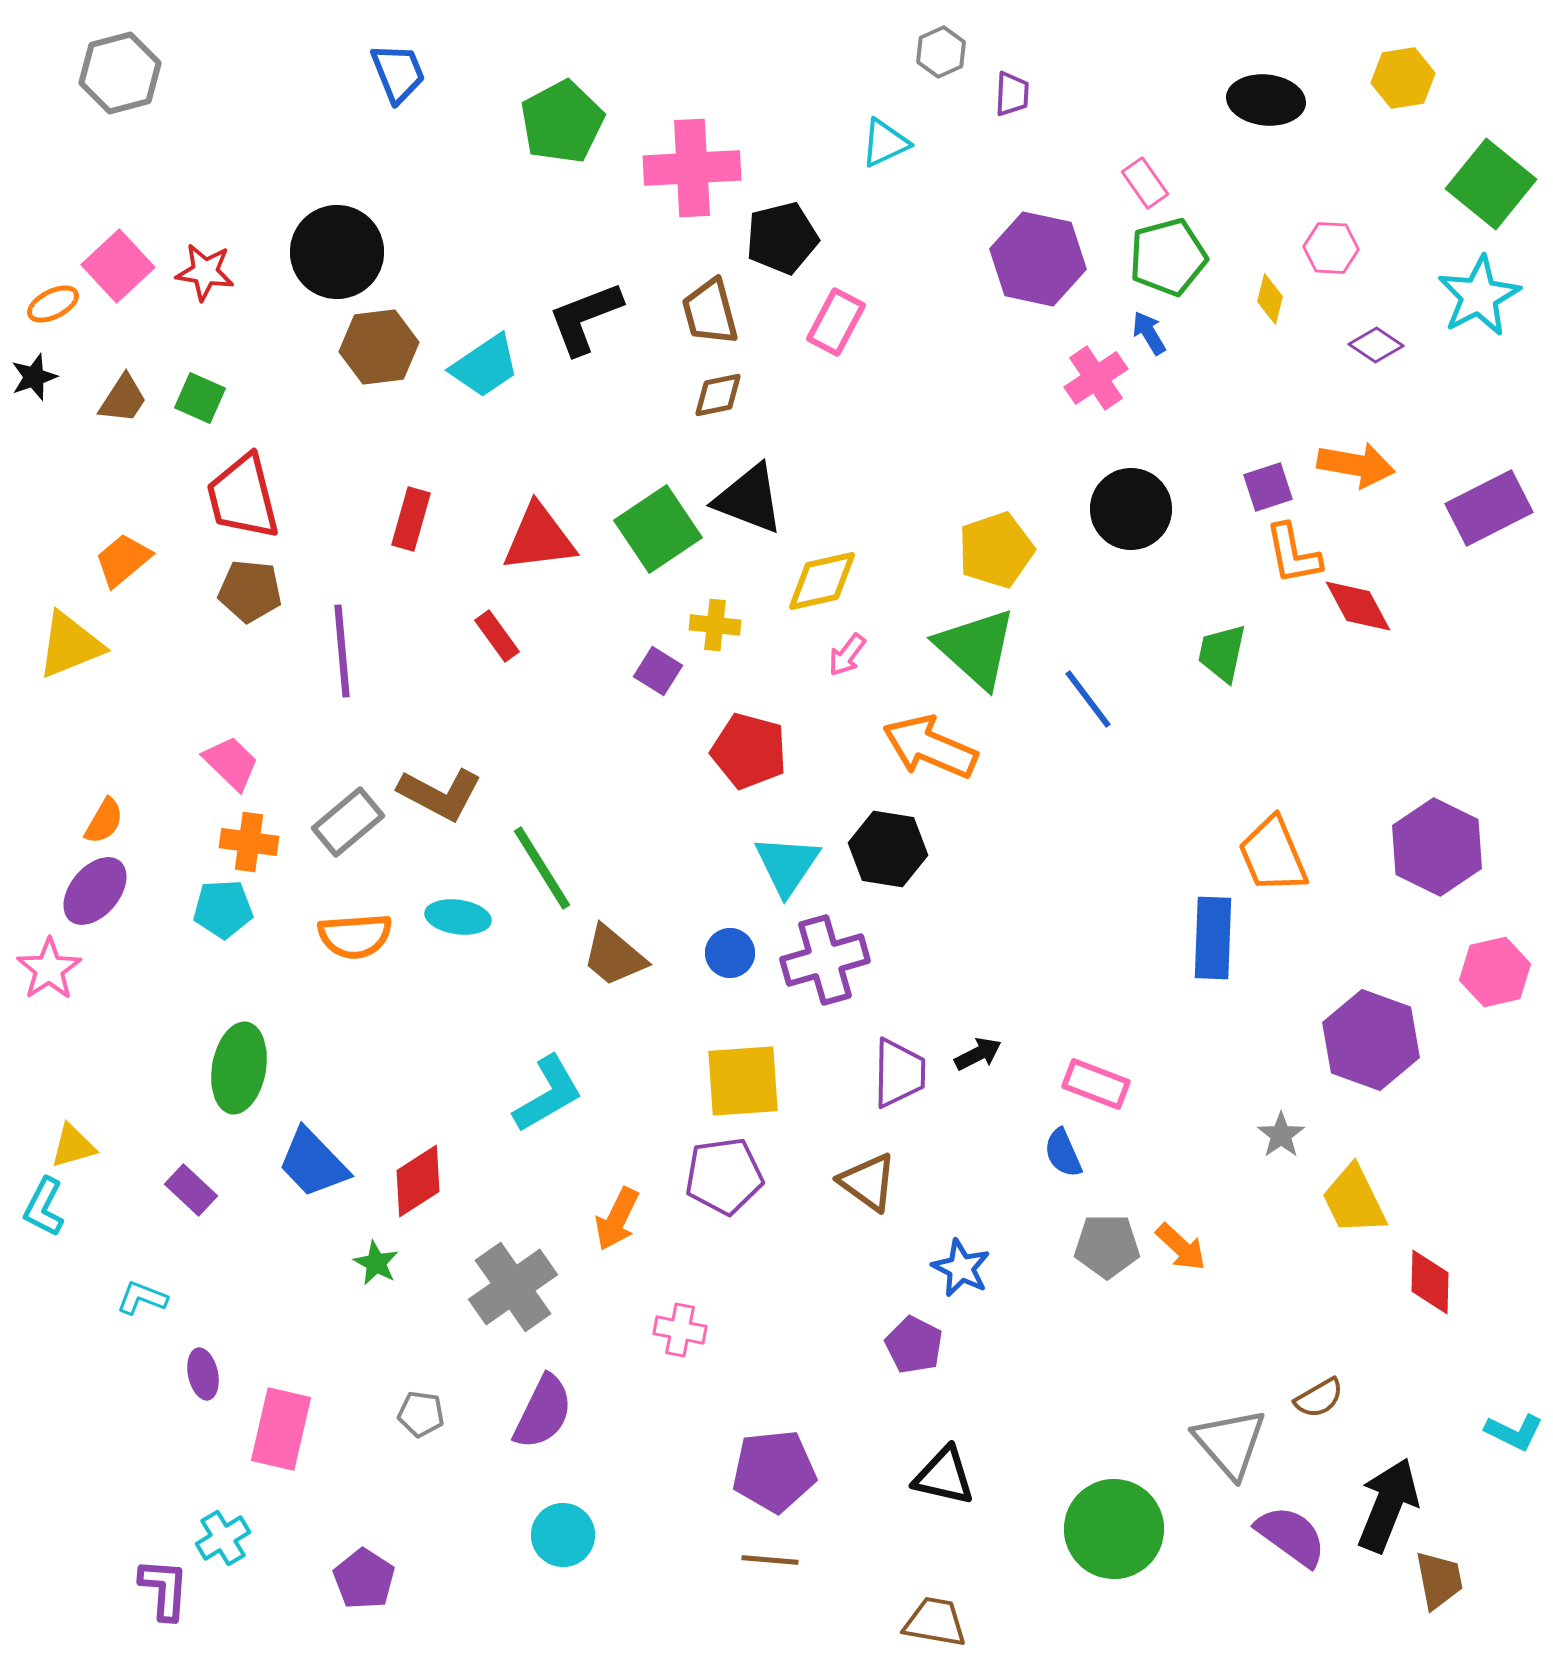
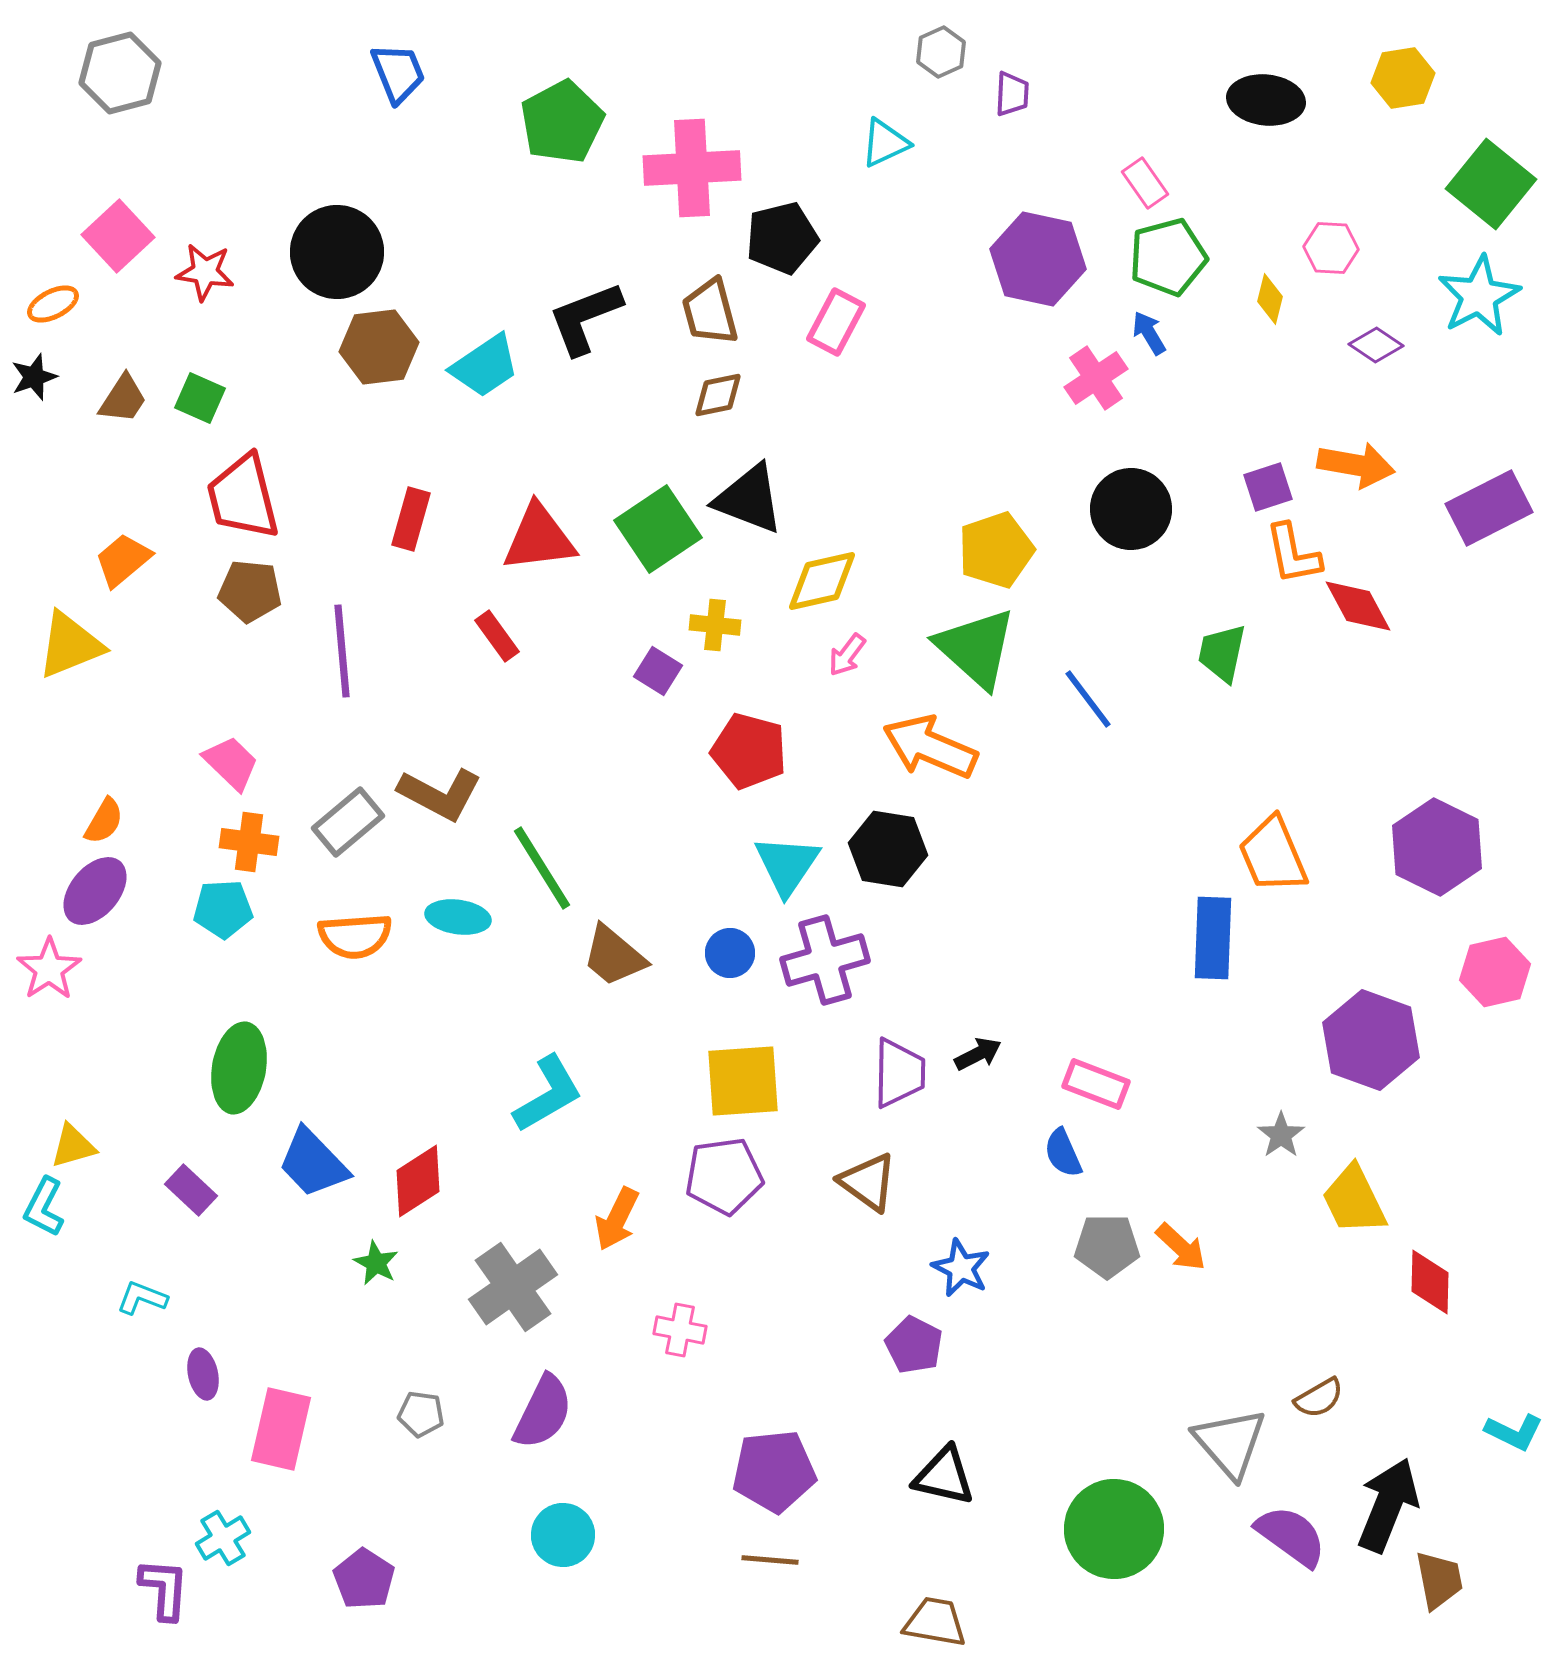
pink square at (118, 266): moved 30 px up
